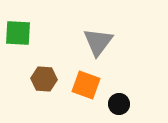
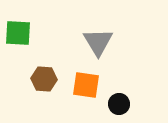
gray triangle: rotated 8 degrees counterclockwise
orange square: rotated 12 degrees counterclockwise
